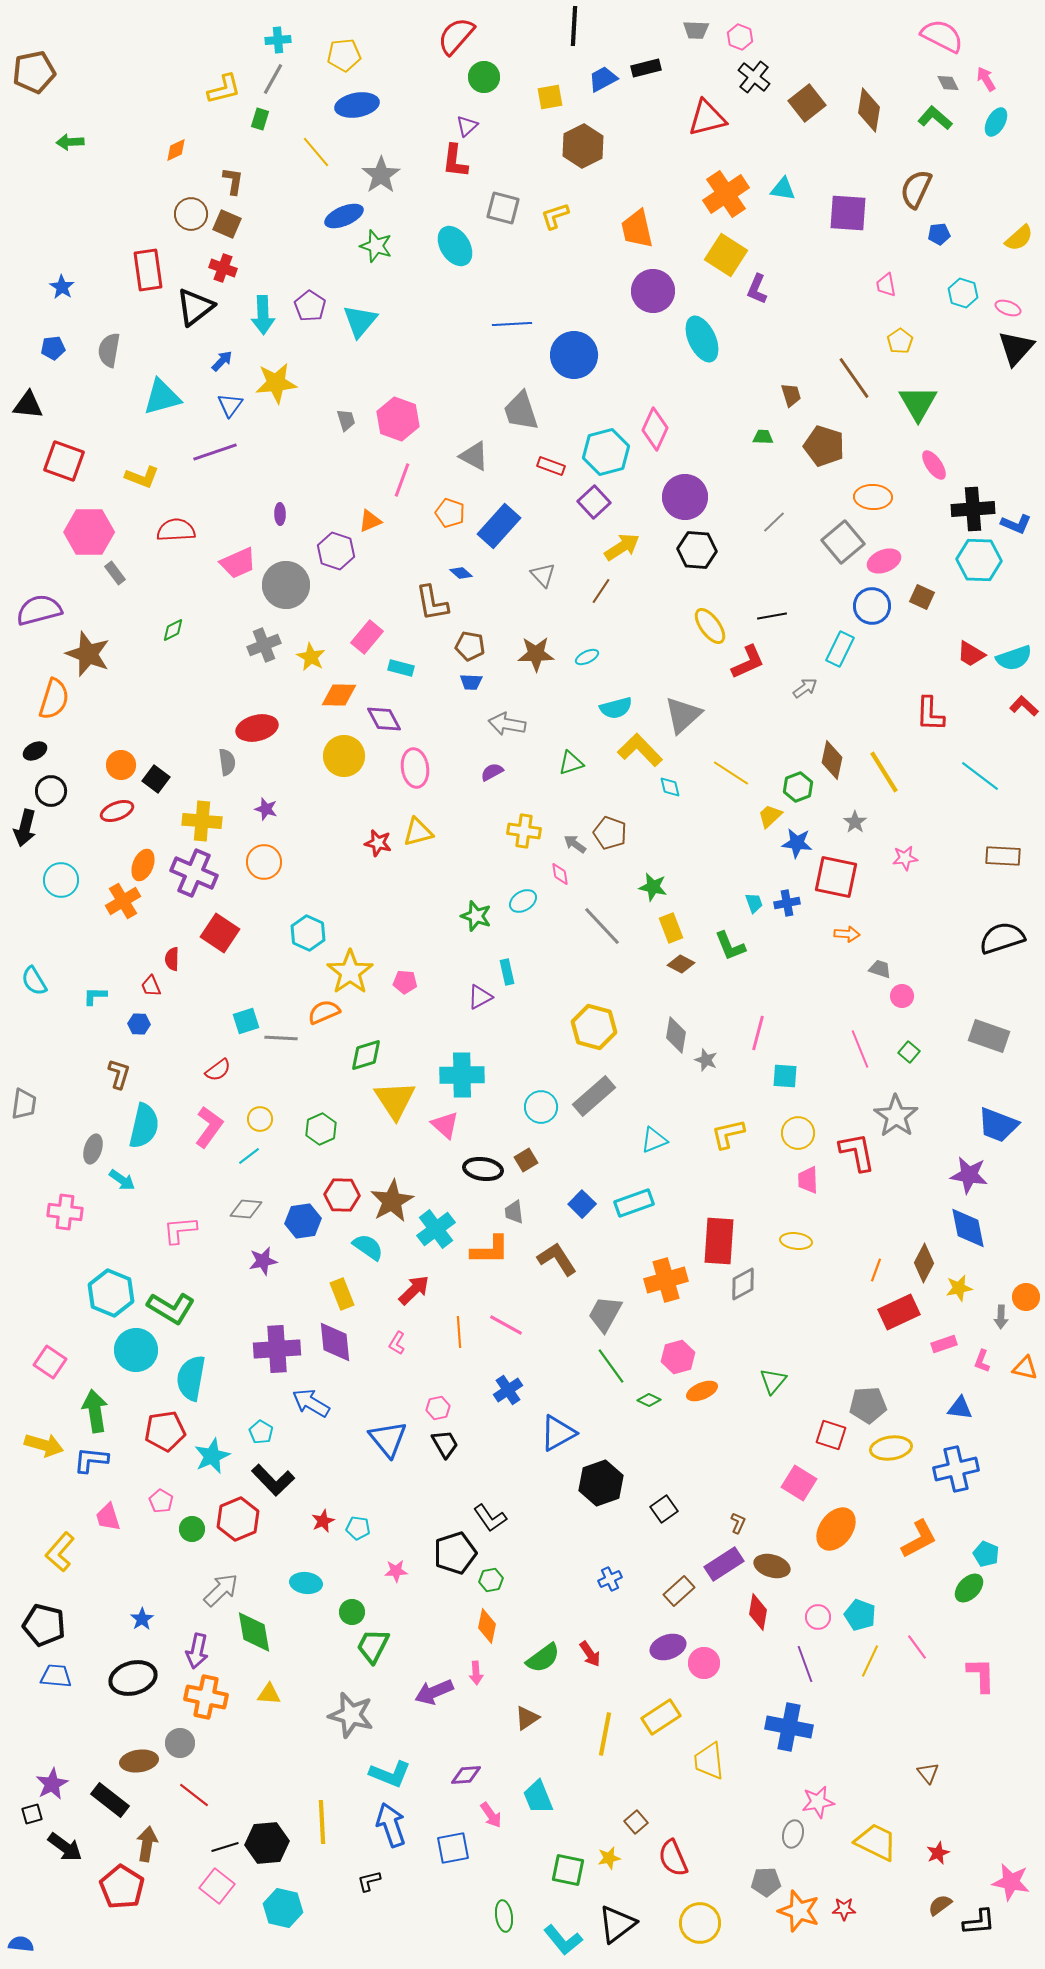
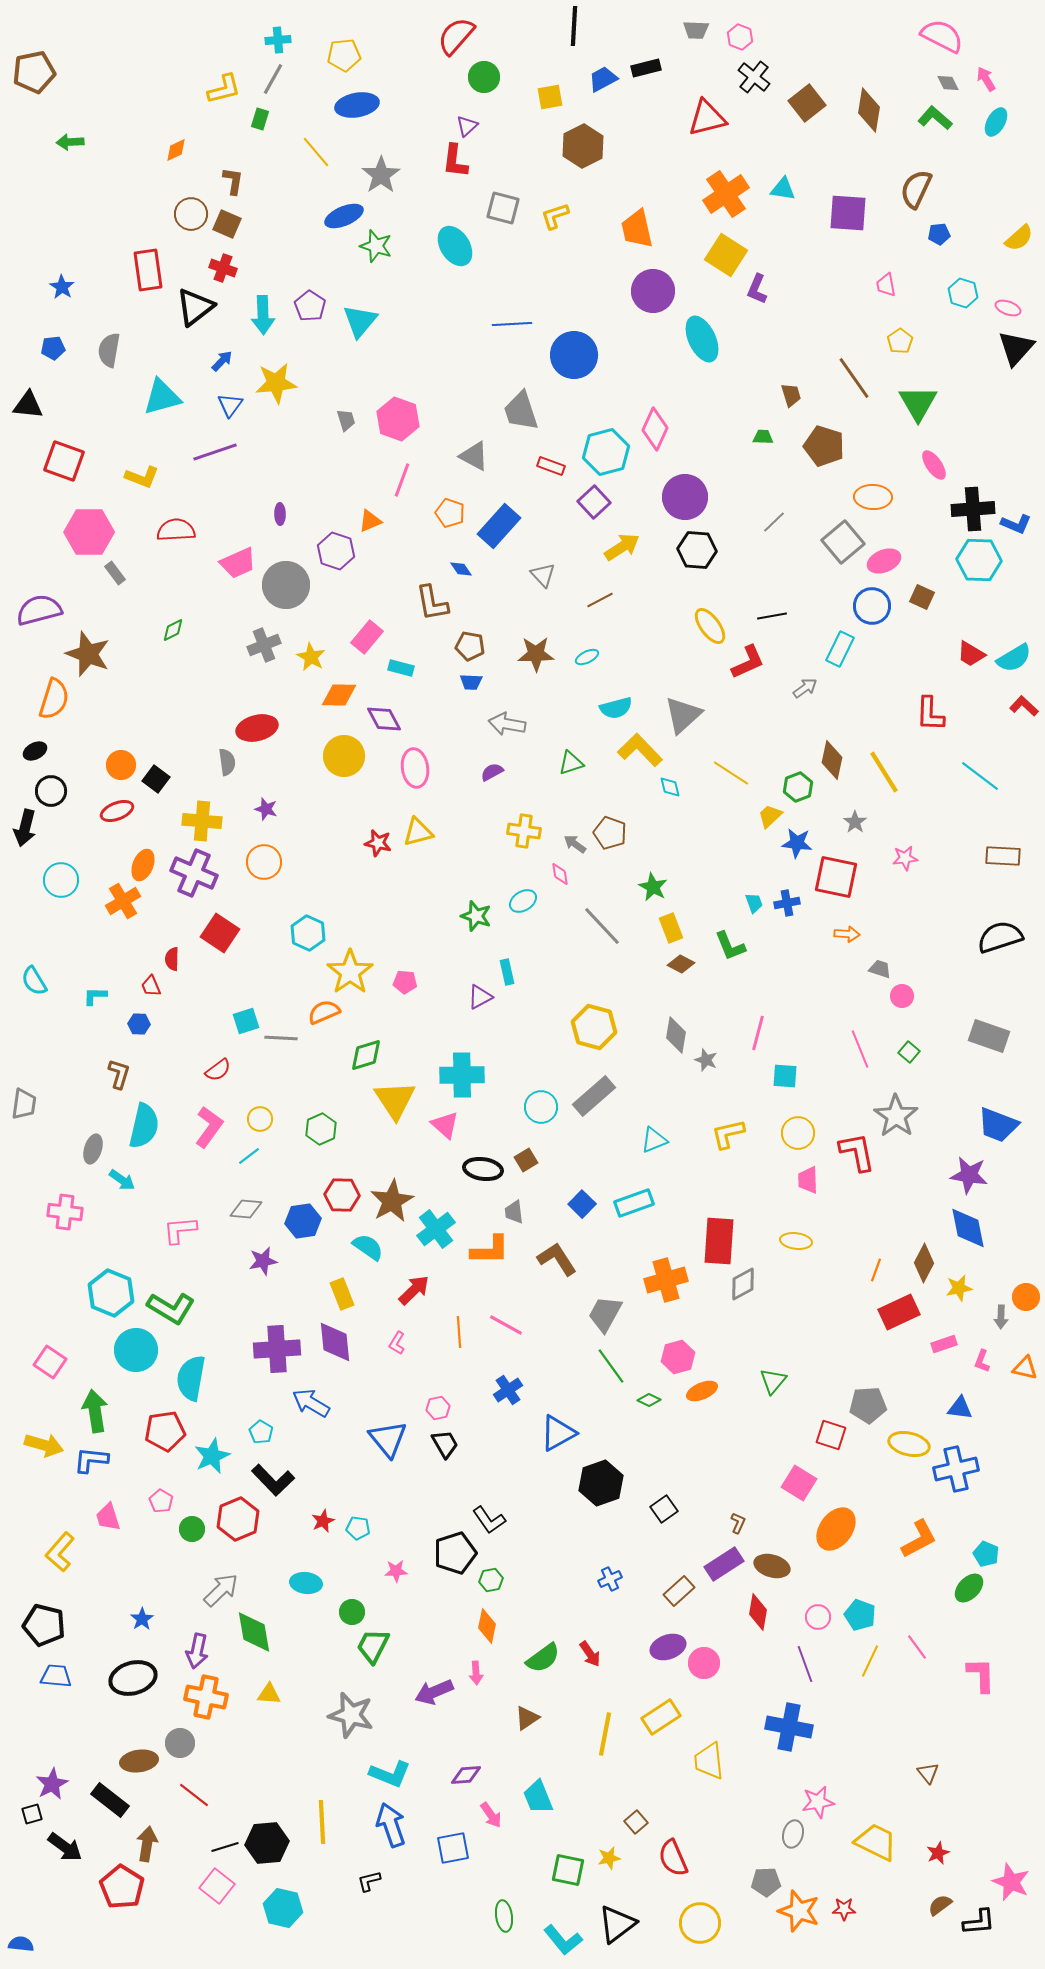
blue diamond at (461, 573): moved 4 px up; rotated 15 degrees clockwise
brown line at (601, 591): moved 1 px left, 9 px down; rotated 28 degrees clockwise
cyan semicircle at (1014, 658): rotated 12 degrees counterclockwise
green star at (653, 887): rotated 16 degrees clockwise
black semicircle at (1002, 938): moved 2 px left, 1 px up
yellow ellipse at (891, 1448): moved 18 px right, 4 px up; rotated 21 degrees clockwise
black L-shape at (490, 1518): moved 1 px left, 2 px down
pink star at (1011, 1882): rotated 12 degrees clockwise
